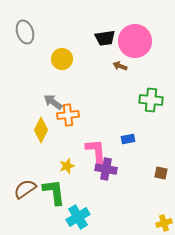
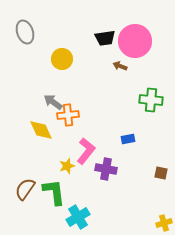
yellow diamond: rotated 50 degrees counterclockwise
pink L-shape: moved 10 px left; rotated 44 degrees clockwise
brown semicircle: rotated 20 degrees counterclockwise
